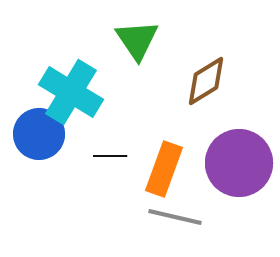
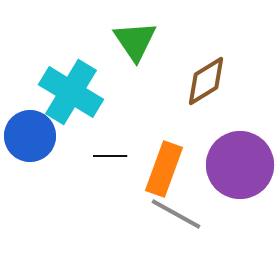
green triangle: moved 2 px left, 1 px down
blue circle: moved 9 px left, 2 px down
purple circle: moved 1 px right, 2 px down
gray line: moved 1 px right, 3 px up; rotated 16 degrees clockwise
